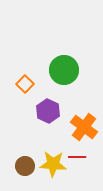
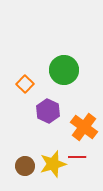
yellow star: rotated 20 degrees counterclockwise
